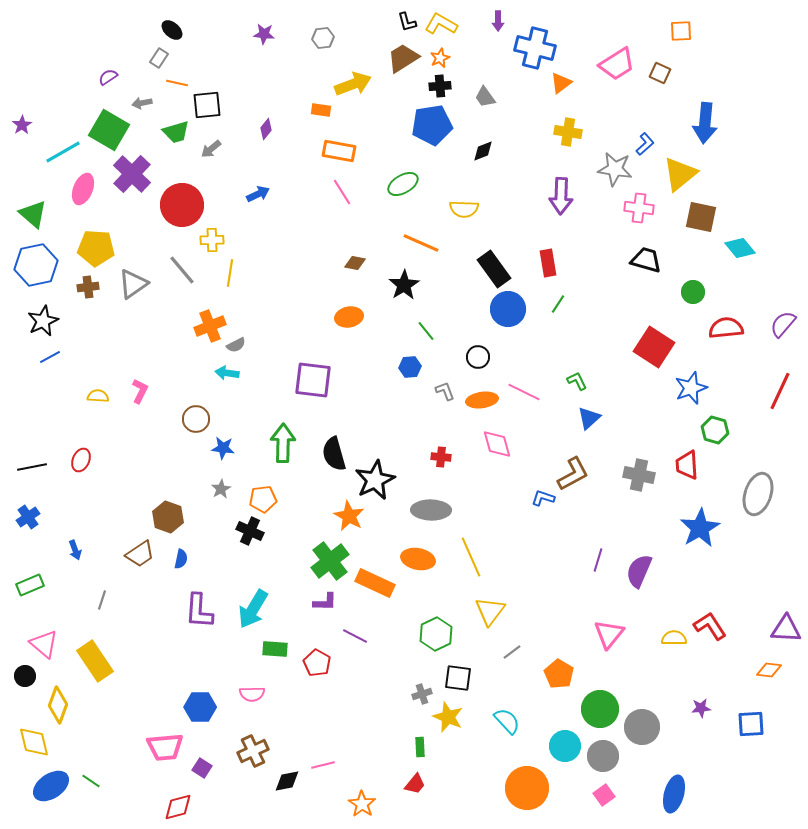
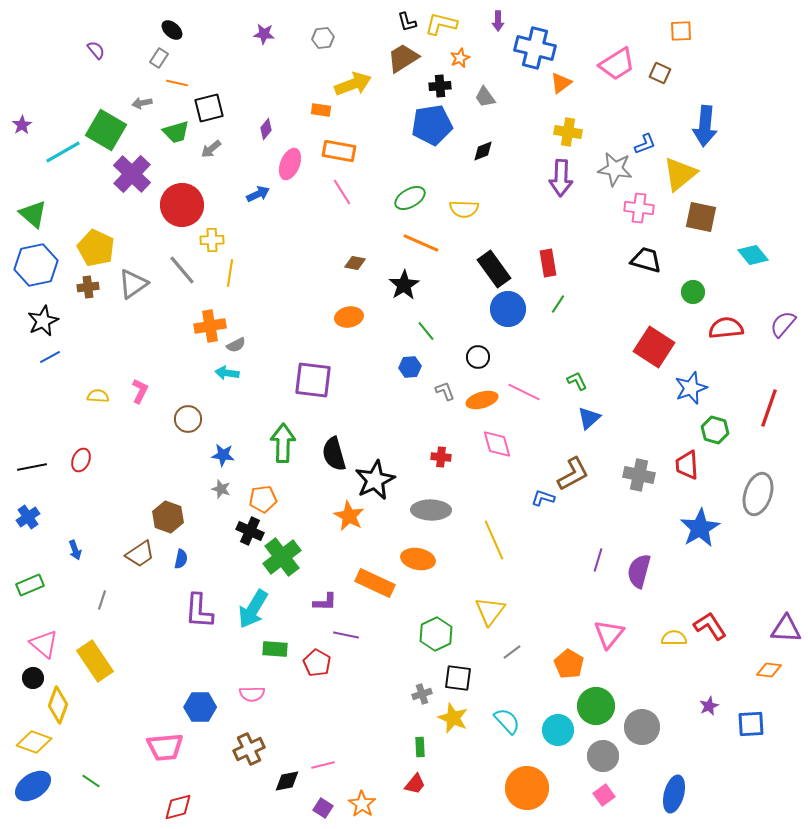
yellow L-shape at (441, 24): rotated 16 degrees counterclockwise
orange star at (440, 58): moved 20 px right
purple semicircle at (108, 77): moved 12 px left, 27 px up; rotated 84 degrees clockwise
black square at (207, 105): moved 2 px right, 3 px down; rotated 8 degrees counterclockwise
blue arrow at (705, 123): moved 3 px down
green square at (109, 130): moved 3 px left
blue L-shape at (645, 144): rotated 20 degrees clockwise
green ellipse at (403, 184): moved 7 px right, 14 px down
pink ellipse at (83, 189): moved 207 px right, 25 px up
purple arrow at (561, 196): moved 18 px up
yellow pentagon at (96, 248): rotated 21 degrees clockwise
cyan diamond at (740, 248): moved 13 px right, 7 px down
orange cross at (210, 326): rotated 12 degrees clockwise
red line at (780, 391): moved 11 px left, 17 px down; rotated 6 degrees counterclockwise
orange ellipse at (482, 400): rotated 8 degrees counterclockwise
brown circle at (196, 419): moved 8 px left
blue star at (223, 448): moved 7 px down
gray star at (221, 489): rotated 24 degrees counterclockwise
yellow line at (471, 557): moved 23 px right, 17 px up
green cross at (330, 561): moved 48 px left, 4 px up
purple semicircle at (639, 571): rotated 8 degrees counterclockwise
purple line at (355, 636): moved 9 px left, 1 px up; rotated 15 degrees counterclockwise
orange pentagon at (559, 674): moved 10 px right, 10 px up
black circle at (25, 676): moved 8 px right, 2 px down
purple star at (701, 708): moved 8 px right, 2 px up; rotated 18 degrees counterclockwise
green circle at (600, 709): moved 4 px left, 3 px up
yellow star at (448, 717): moved 5 px right, 1 px down
yellow diamond at (34, 742): rotated 56 degrees counterclockwise
cyan circle at (565, 746): moved 7 px left, 16 px up
brown cross at (253, 751): moved 4 px left, 2 px up
purple square at (202, 768): moved 121 px right, 40 px down
blue ellipse at (51, 786): moved 18 px left
